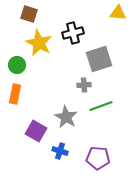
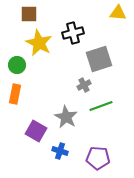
brown square: rotated 18 degrees counterclockwise
gray cross: rotated 24 degrees counterclockwise
